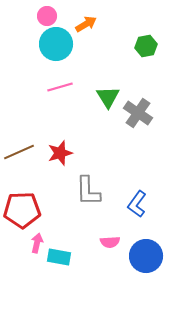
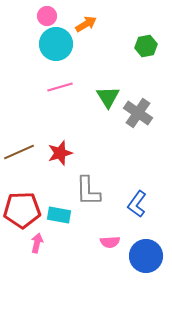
cyan rectangle: moved 42 px up
